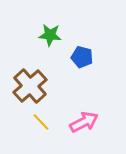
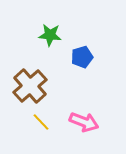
blue pentagon: rotated 30 degrees counterclockwise
pink arrow: rotated 48 degrees clockwise
